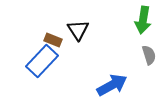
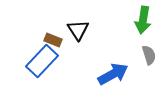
blue arrow: moved 1 px right, 11 px up
